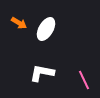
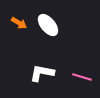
white ellipse: moved 2 px right, 4 px up; rotated 70 degrees counterclockwise
pink line: moved 2 px left, 3 px up; rotated 48 degrees counterclockwise
